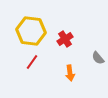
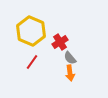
yellow hexagon: rotated 16 degrees clockwise
red cross: moved 5 px left, 3 px down
gray semicircle: moved 28 px left
